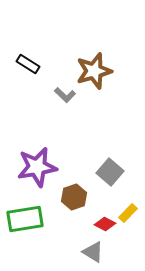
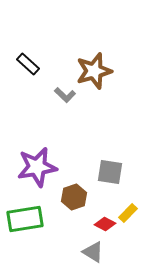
black rectangle: rotated 10 degrees clockwise
gray square: rotated 32 degrees counterclockwise
